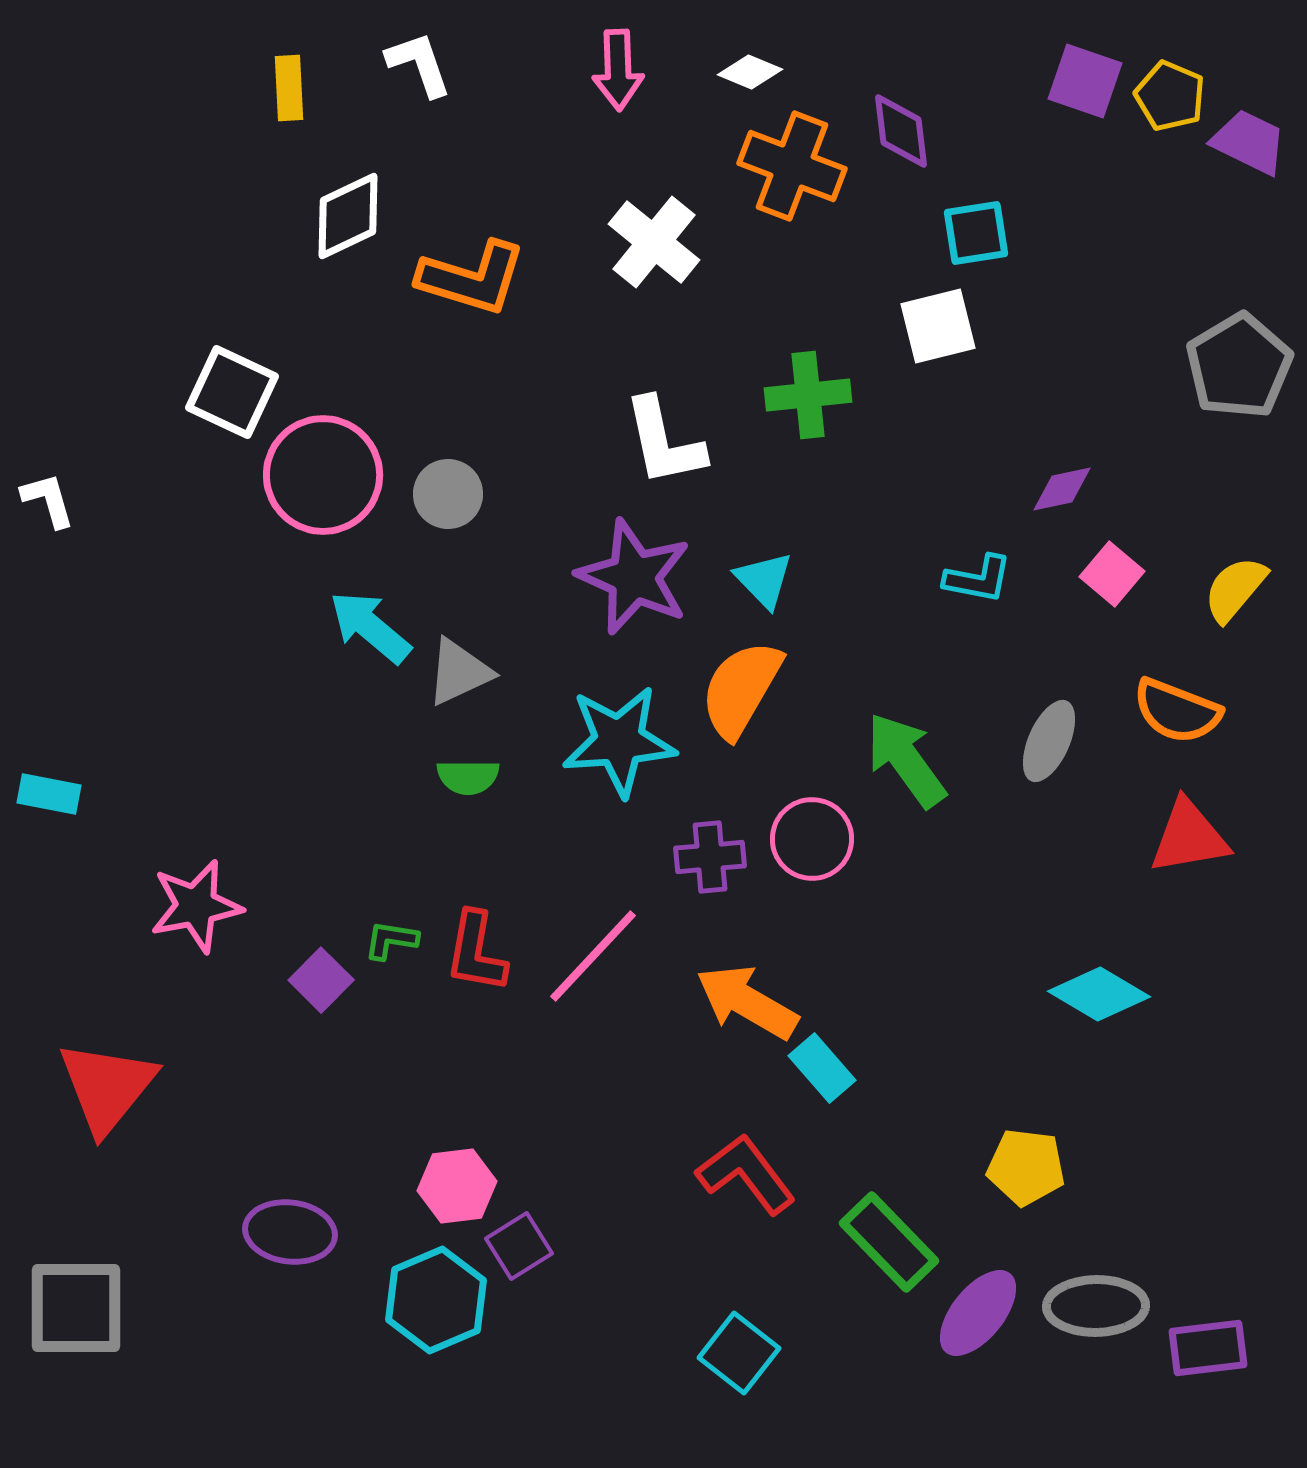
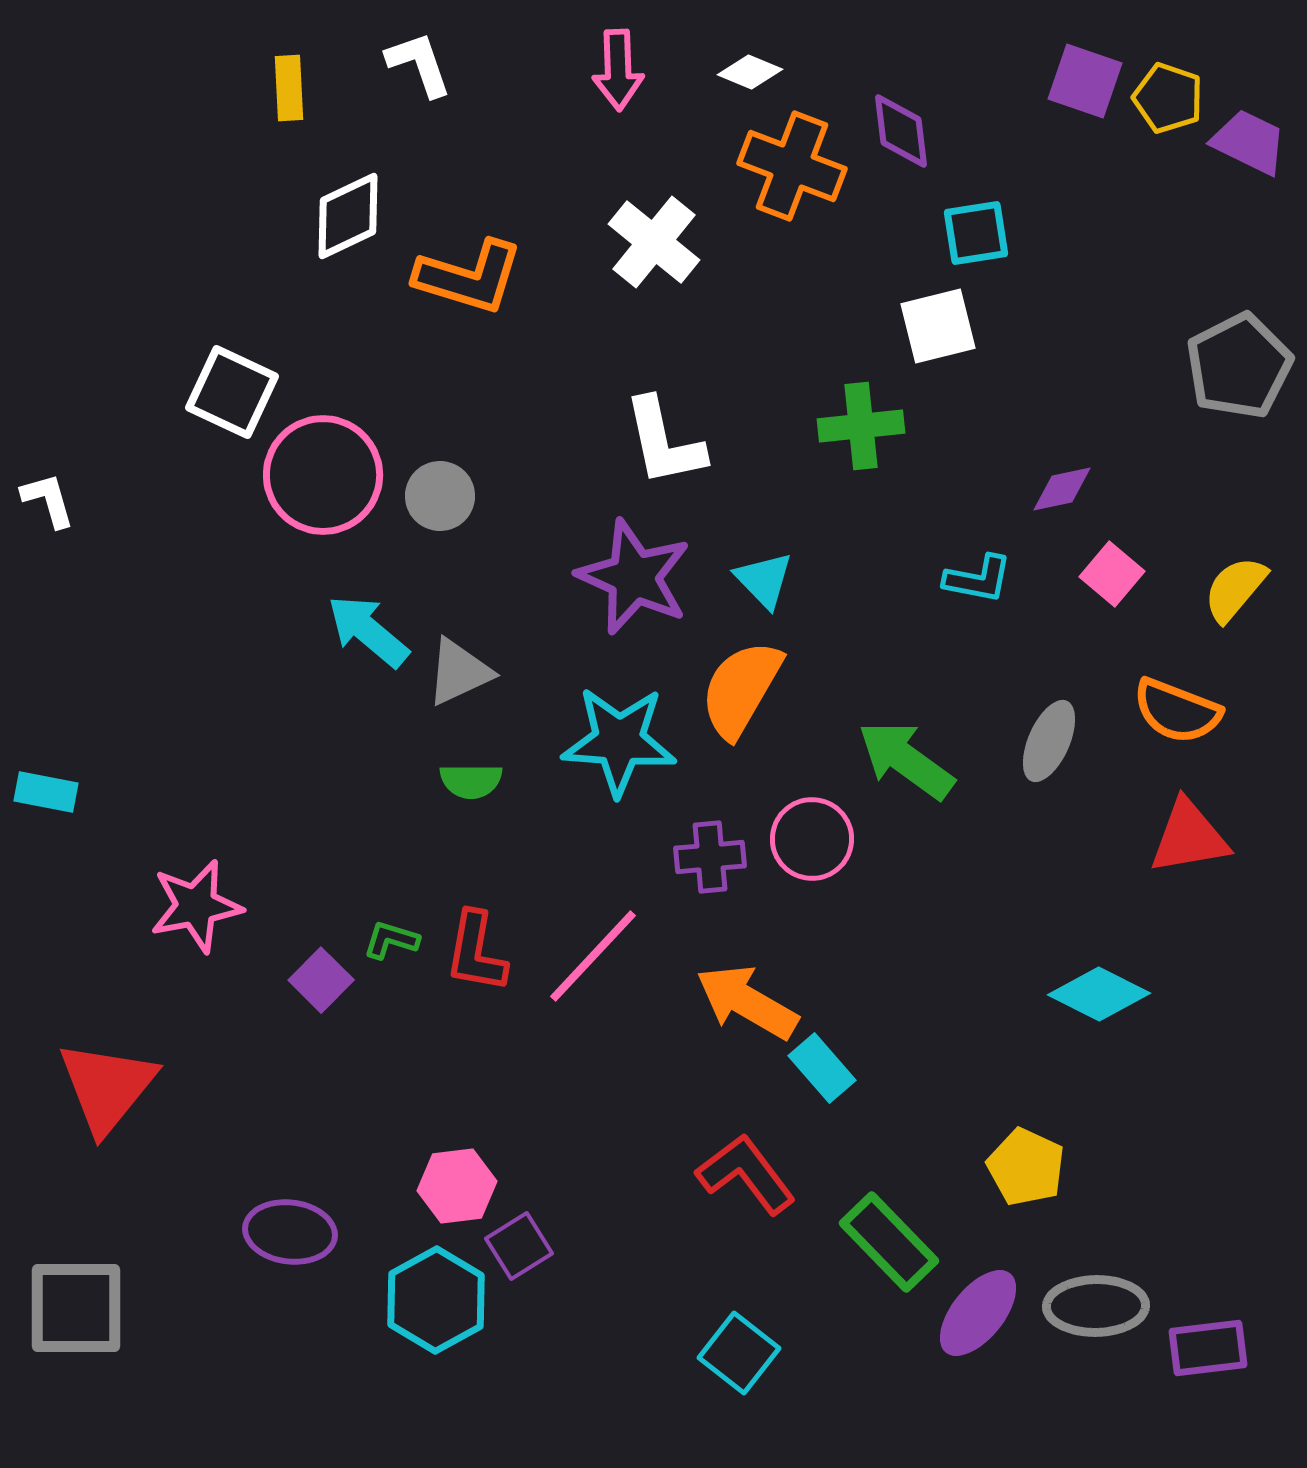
yellow pentagon at (1170, 96): moved 2 px left, 2 px down; rotated 4 degrees counterclockwise
orange L-shape at (472, 278): moved 3 px left, 1 px up
gray pentagon at (1239, 366): rotated 4 degrees clockwise
green cross at (808, 395): moved 53 px right, 31 px down
gray circle at (448, 494): moved 8 px left, 2 px down
cyan arrow at (370, 627): moved 2 px left, 4 px down
cyan star at (619, 741): rotated 8 degrees clockwise
green arrow at (906, 760): rotated 18 degrees counterclockwise
green semicircle at (468, 777): moved 3 px right, 4 px down
cyan rectangle at (49, 794): moved 3 px left, 2 px up
green L-shape at (391, 940): rotated 8 degrees clockwise
cyan diamond at (1099, 994): rotated 4 degrees counterclockwise
yellow pentagon at (1026, 1167): rotated 18 degrees clockwise
cyan hexagon at (436, 1300): rotated 6 degrees counterclockwise
